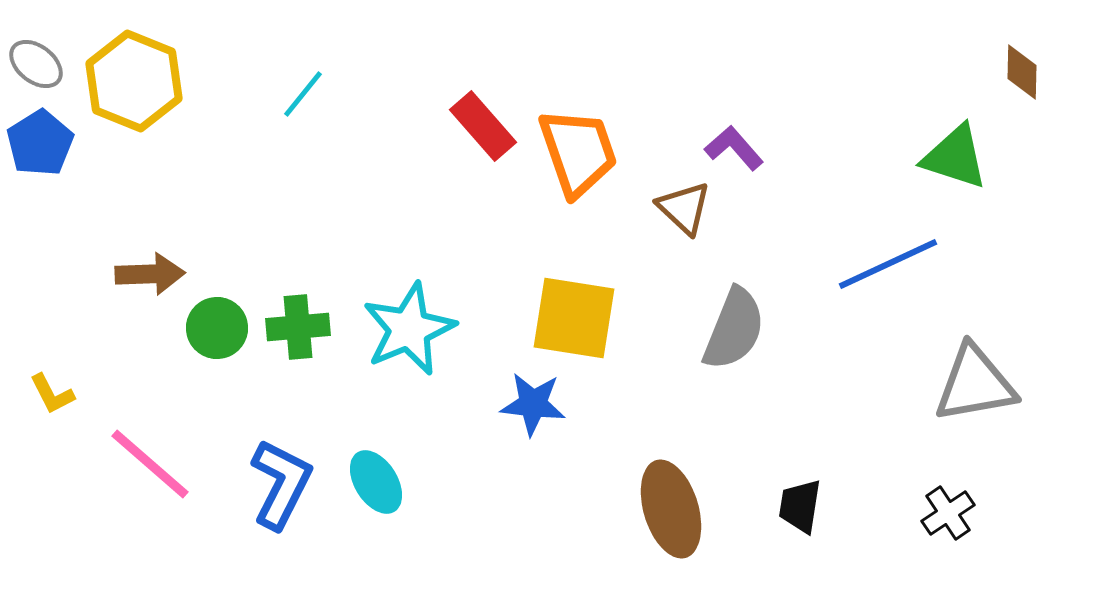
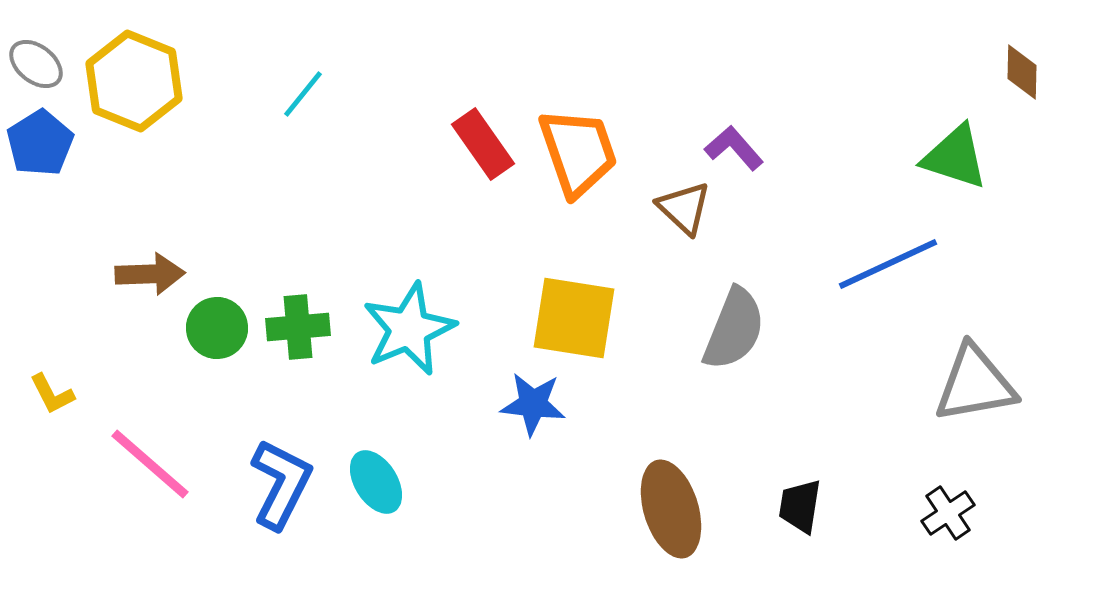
red rectangle: moved 18 px down; rotated 6 degrees clockwise
